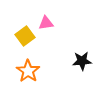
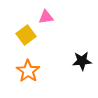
pink triangle: moved 6 px up
yellow square: moved 1 px right, 1 px up
